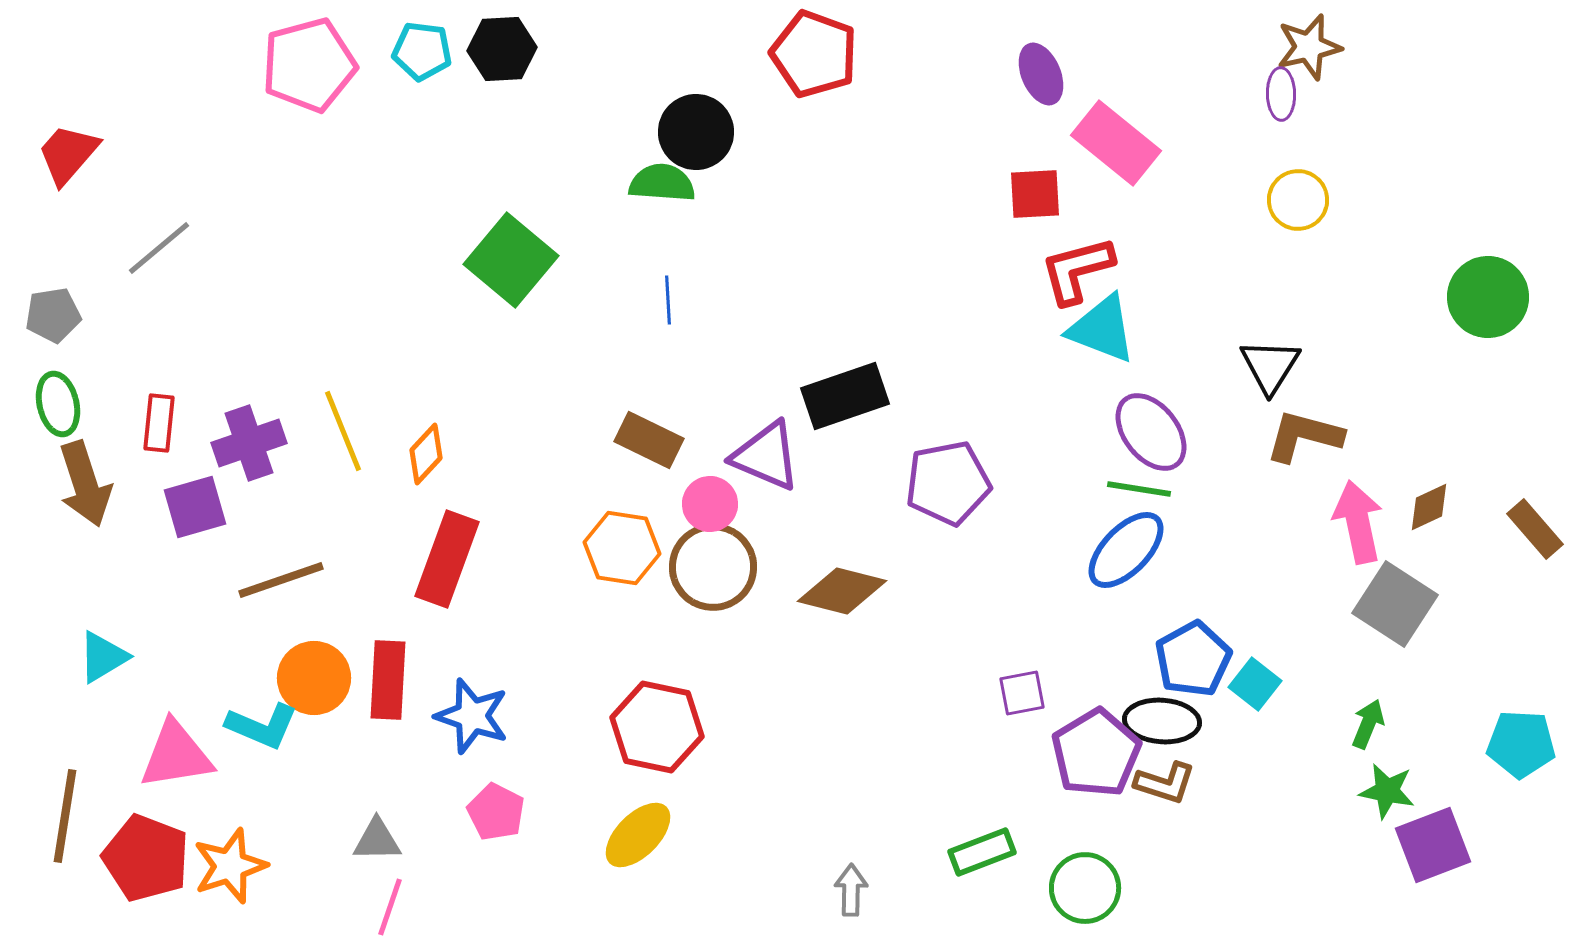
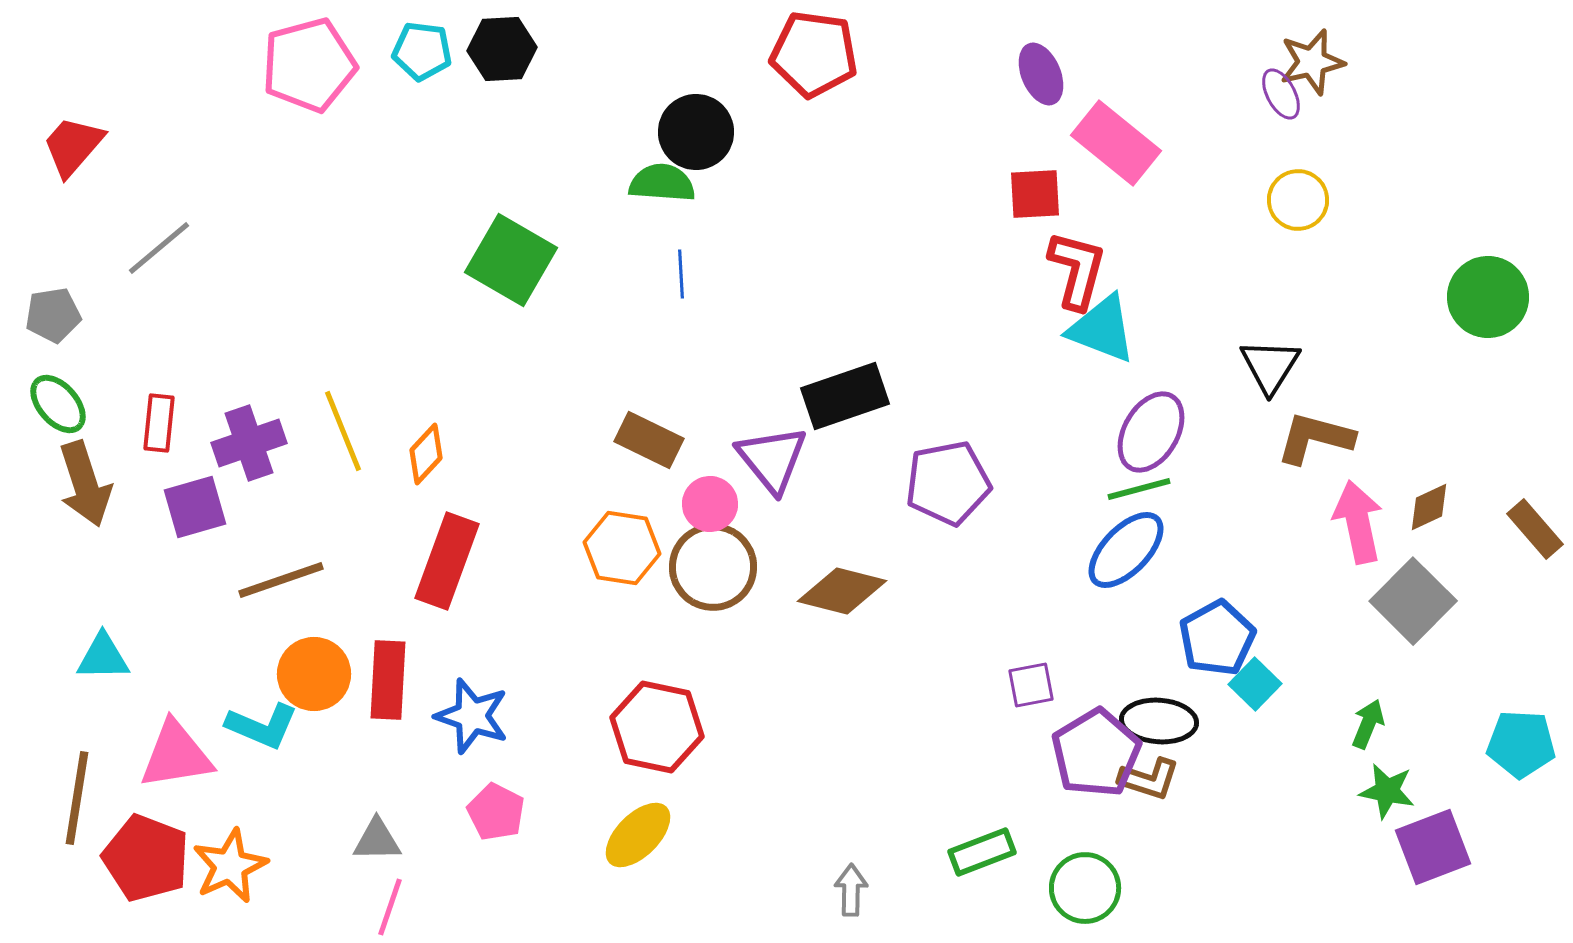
brown star at (1309, 47): moved 3 px right, 15 px down
red pentagon at (814, 54): rotated 12 degrees counterclockwise
purple ellipse at (1281, 94): rotated 27 degrees counterclockwise
red trapezoid at (68, 154): moved 5 px right, 8 px up
green square at (511, 260): rotated 10 degrees counterclockwise
red L-shape at (1077, 270): rotated 120 degrees clockwise
blue line at (668, 300): moved 13 px right, 26 px up
green ellipse at (58, 404): rotated 28 degrees counterclockwise
purple ellipse at (1151, 432): rotated 68 degrees clockwise
brown L-shape at (1304, 436): moved 11 px right, 2 px down
purple triangle at (766, 456): moved 6 px right, 3 px down; rotated 28 degrees clockwise
green line at (1139, 489): rotated 24 degrees counterclockwise
red rectangle at (447, 559): moved 2 px down
gray square at (1395, 604): moved 18 px right, 3 px up; rotated 12 degrees clockwise
cyan triangle at (103, 657): rotated 30 degrees clockwise
blue pentagon at (1193, 659): moved 24 px right, 21 px up
orange circle at (314, 678): moved 4 px up
cyan square at (1255, 684): rotated 6 degrees clockwise
purple square at (1022, 693): moved 9 px right, 8 px up
black ellipse at (1162, 721): moved 3 px left
brown L-shape at (1165, 783): moved 16 px left, 4 px up
brown line at (65, 816): moved 12 px right, 18 px up
purple square at (1433, 845): moved 2 px down
orange star at (230, 866): rotated 6 degrees counterclockwise
